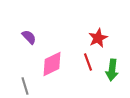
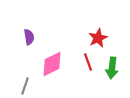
purple semicircle: rotated 35 degrees clockwise
green arrow: moved 2 px up
gray line: rotated 36 degrees clockwise
